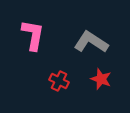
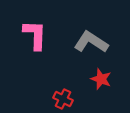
pink L-shape: moved 2 px right; rotated 8 degrees counterclockwise
red cross: moved 4 px right, 18 px down
